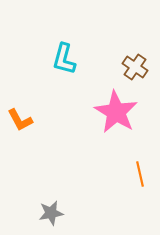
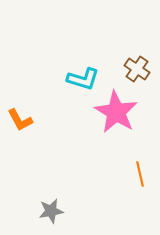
cyan L-shape: moved 19 px right, 20 px down; rotated 88 degrees counterclockwise
brown cross: moved 2 px right, 2 px down
gray star: moved 2 px up
